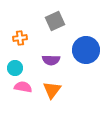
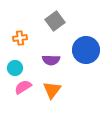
gray square: rotated 12 degrees counterclockwise
pink semicircle: rotated 42 degrees counterclockwise
